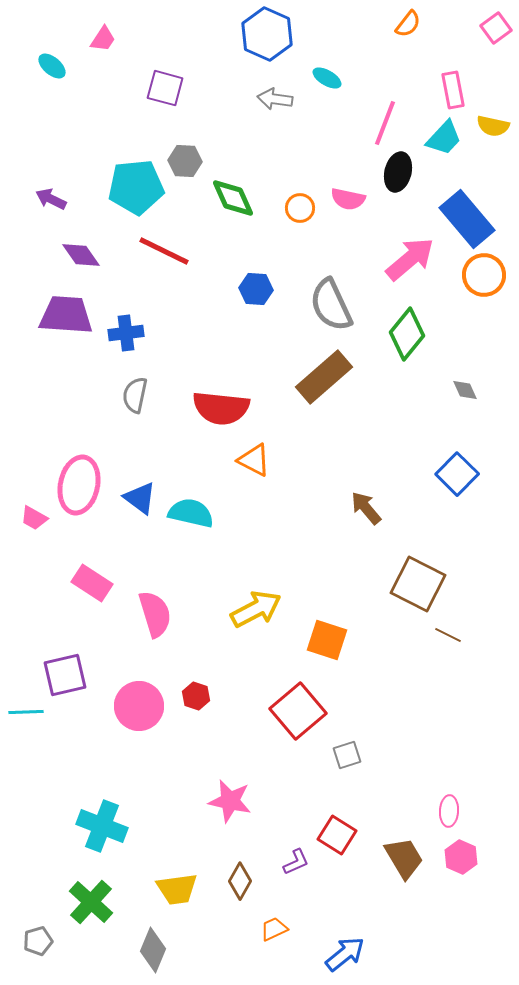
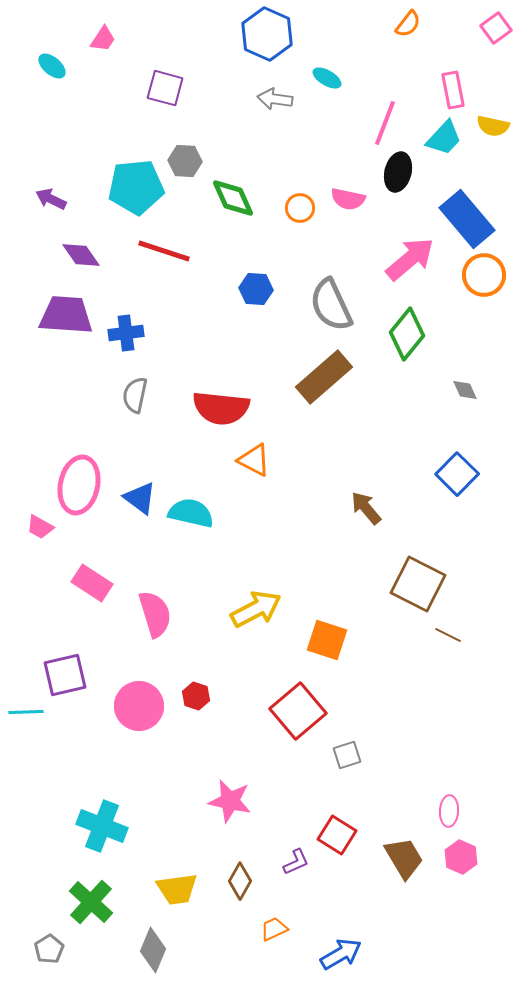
red line at (164, 251): rotated 8 degrees counterclockwise
pink trapezoid at (34, 518): moved 6 px right, 9 px down
gray pentagon at (38, 941): moved 11 px right, 8 px down; rotated 16 degrees counterclockwise
blue arrow at (345, 954): moved 4 px left; rotated 9 degrees clockwise
